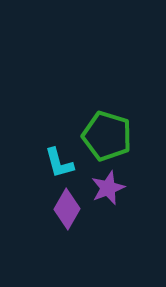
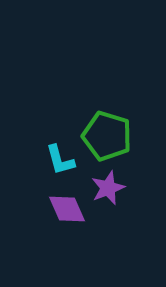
cyan L-shape: moved 1 px right, 3 px up
purple diamond: rotated 54 degrees counterclockwise
